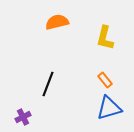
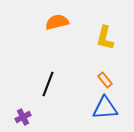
blue triangle: moved 4 px left; rotated 12 degrees clockwise
